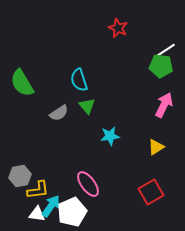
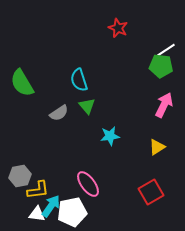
yellow triangle: moved 1 px right
white pentagon: rotated 12 degrees clockwise
